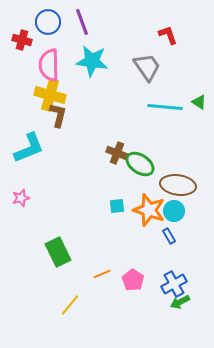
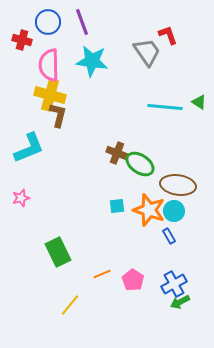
gray trapezoid: moved 15 px up
